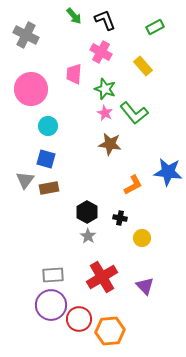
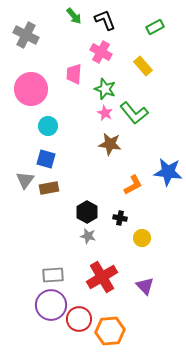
gray star: rotated 21 degrees counterclockwise
